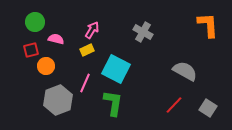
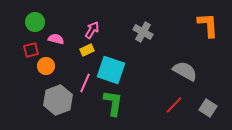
cyan square: moved 5 px left, 1 px down; rotated 8 degrees counterclockwise
